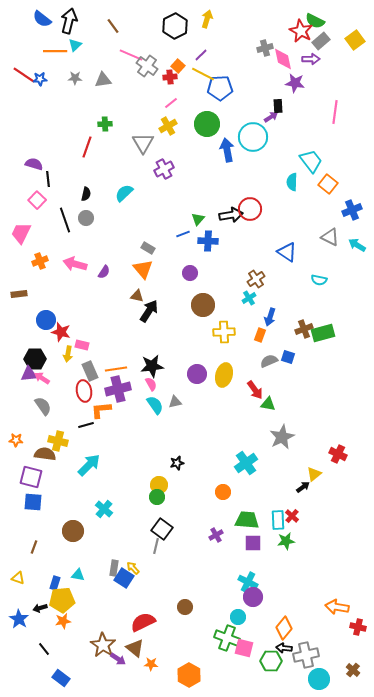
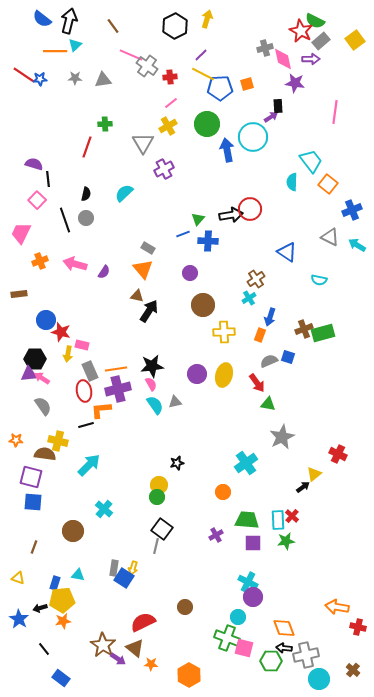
orange square at (178, 66): moved 69 px right, 18 px down; rotated 32 degrees clockwise
red arrow at (255, 390): moved 2 px right, 7 px up
yellow arrow at (133, 568): rotated 120 degrees counterclockwise
orange diamond at (284, 628): rotated 60 degrees counterclockwise
